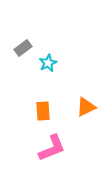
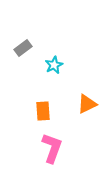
cyan star: moved 6 px right, 2 px down
orange triangle: moved 1 px right, 3 px up
pink L-shape: rotated 48 degrees counterclockwise
